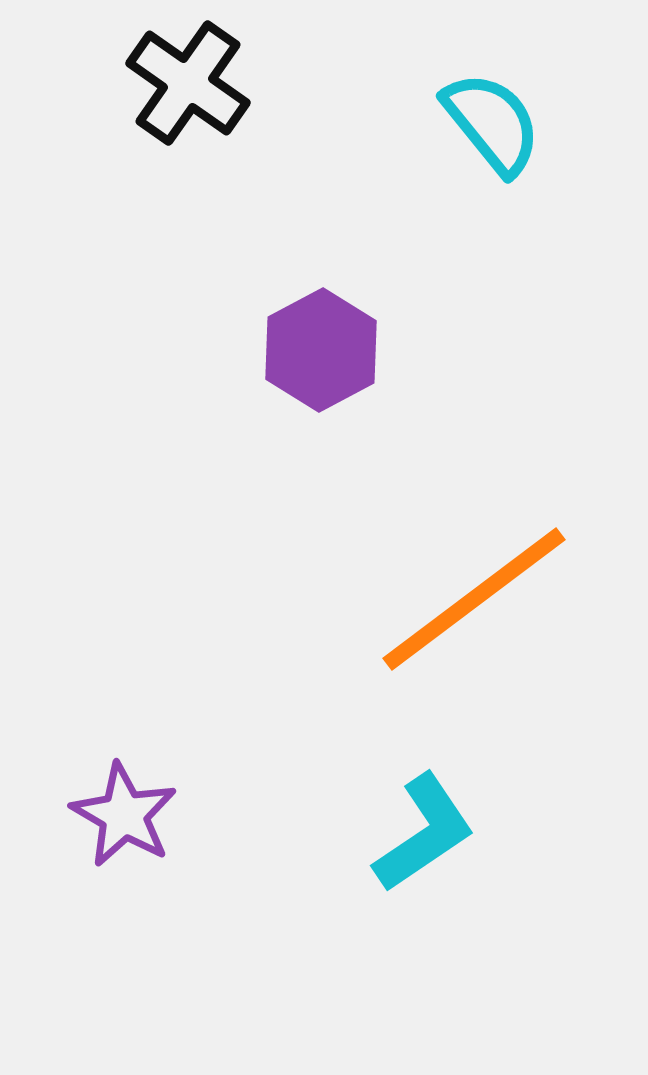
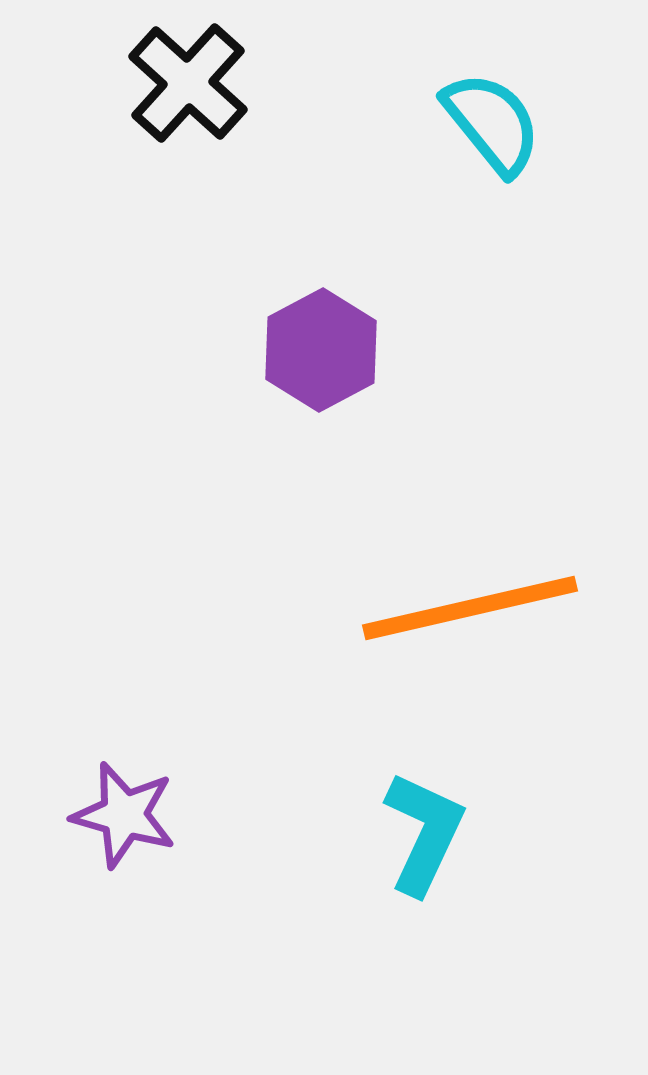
black cross: rotated 7 degrees clockwise
orange line: moved 4 px left, 9 px down; rotated 24 degrees clockwise
purple star: rotated 14 degrees counterclockwise
cyan L-shape: rotated 31 degrees counterclockwise
